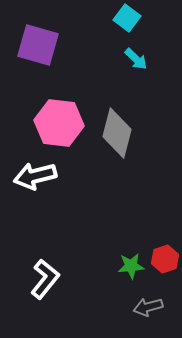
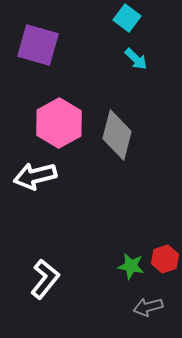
pink hexagon: rotated 24 degrees clockwise
gray diamond: moved 2 px down
green star: rotated 16 degrees clockwise
